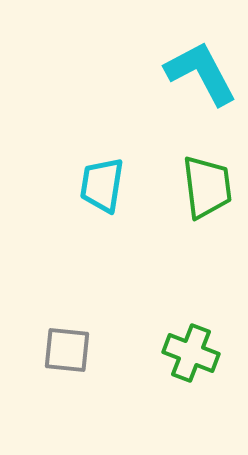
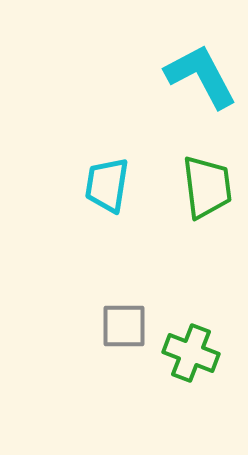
cyan L-shape: moved 3 px down
cyan trapezoid: moved 5 px right
gray square: moved 57 px right, 24 px up; rotated 6 degrees counterclockwise
